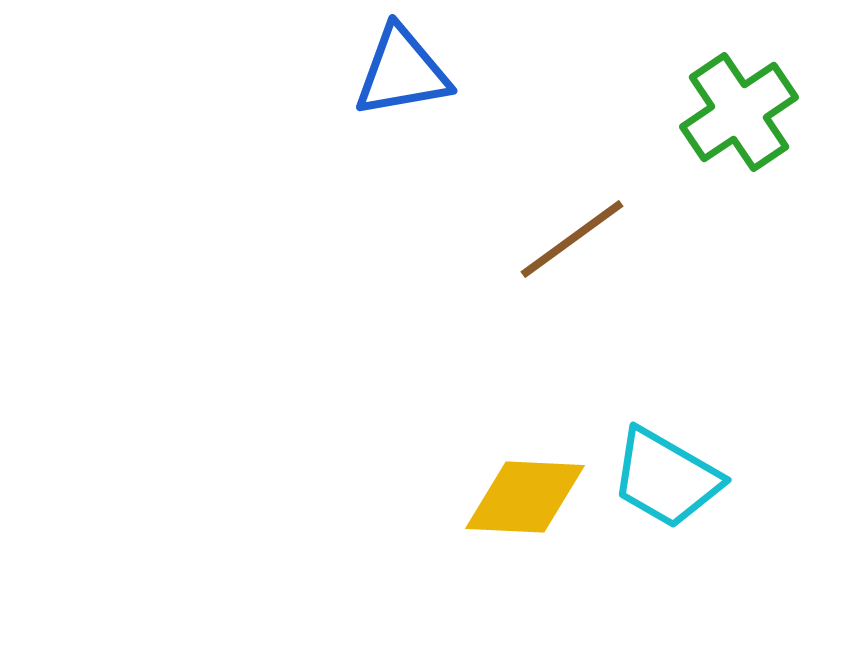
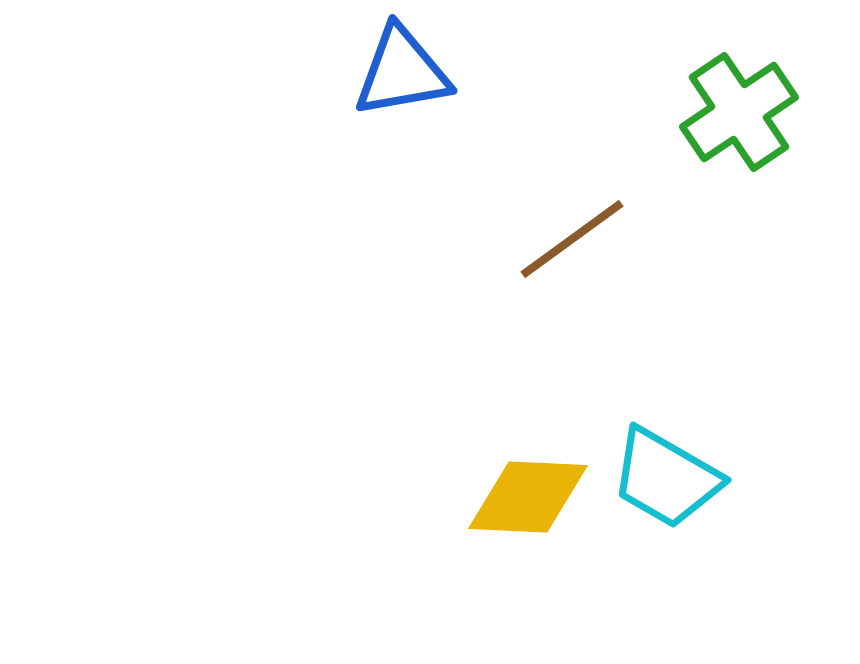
yellow diamond: moved 3 px right
